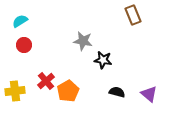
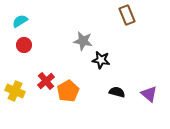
brown rectangle: moved 6 px left
black star: moved 2 px left
yellow cross: rotated 30 degrees clockwise
